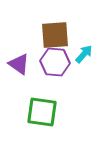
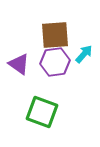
purple hexagon: rotated 12 degrees counterclockwise
green square: rotated 12 degrees clockwise
